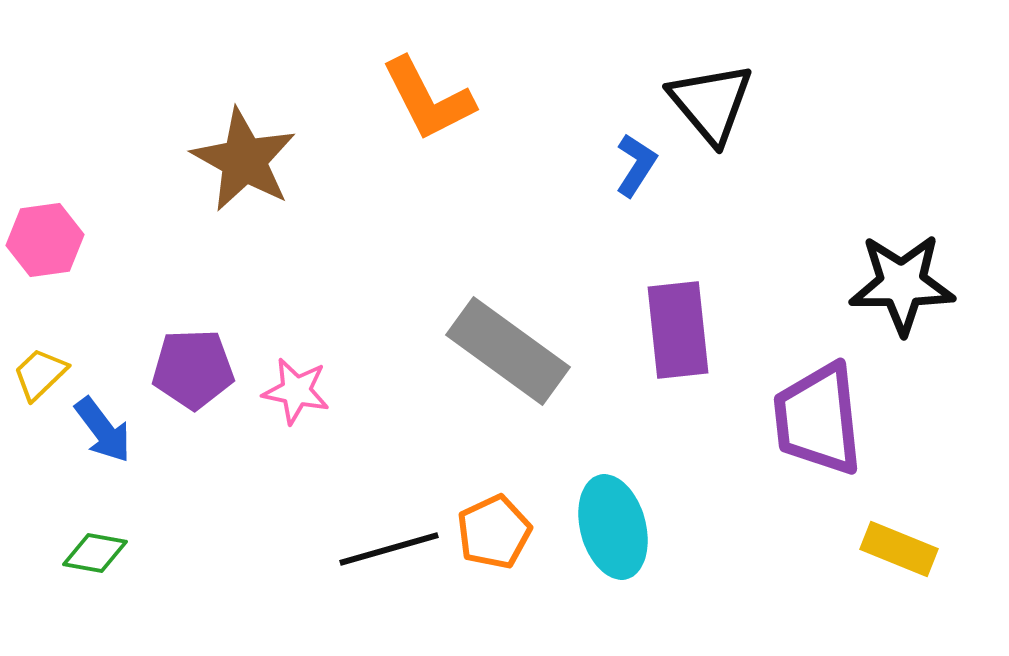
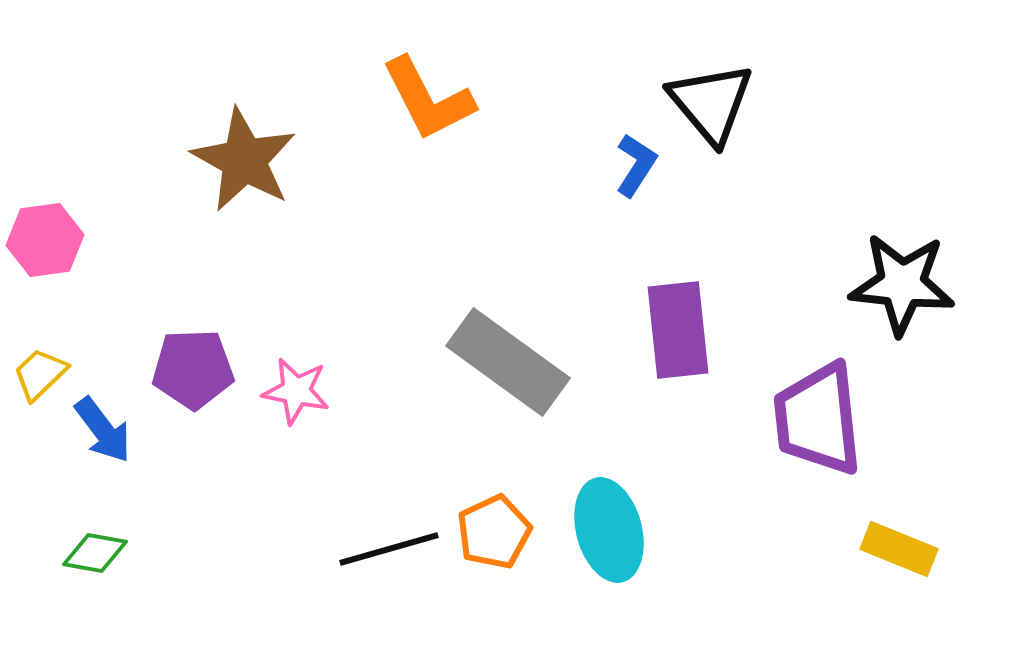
black star: rotated 6 degrees clockwise
gray rectangle: moved 11 px down
cyan ellipse: moved 4 px left, 3 px down
